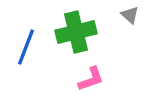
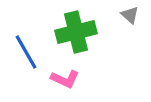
blue line: moved 5 px down; rotated 51 degrees counterclockwise
pink L-shape: moved 26 px left; rotated 44 degrees clockwise
